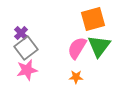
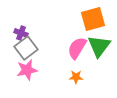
purple cross: rotated 24 degrees counterclockwise
